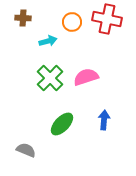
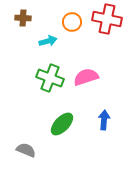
green cross: rotated 24 degrees counterclockwise
